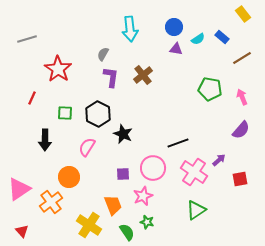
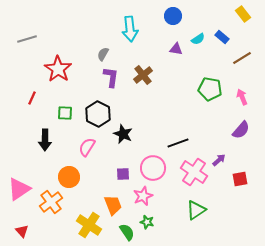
blue circle: moved 1 px left, 11 px up
